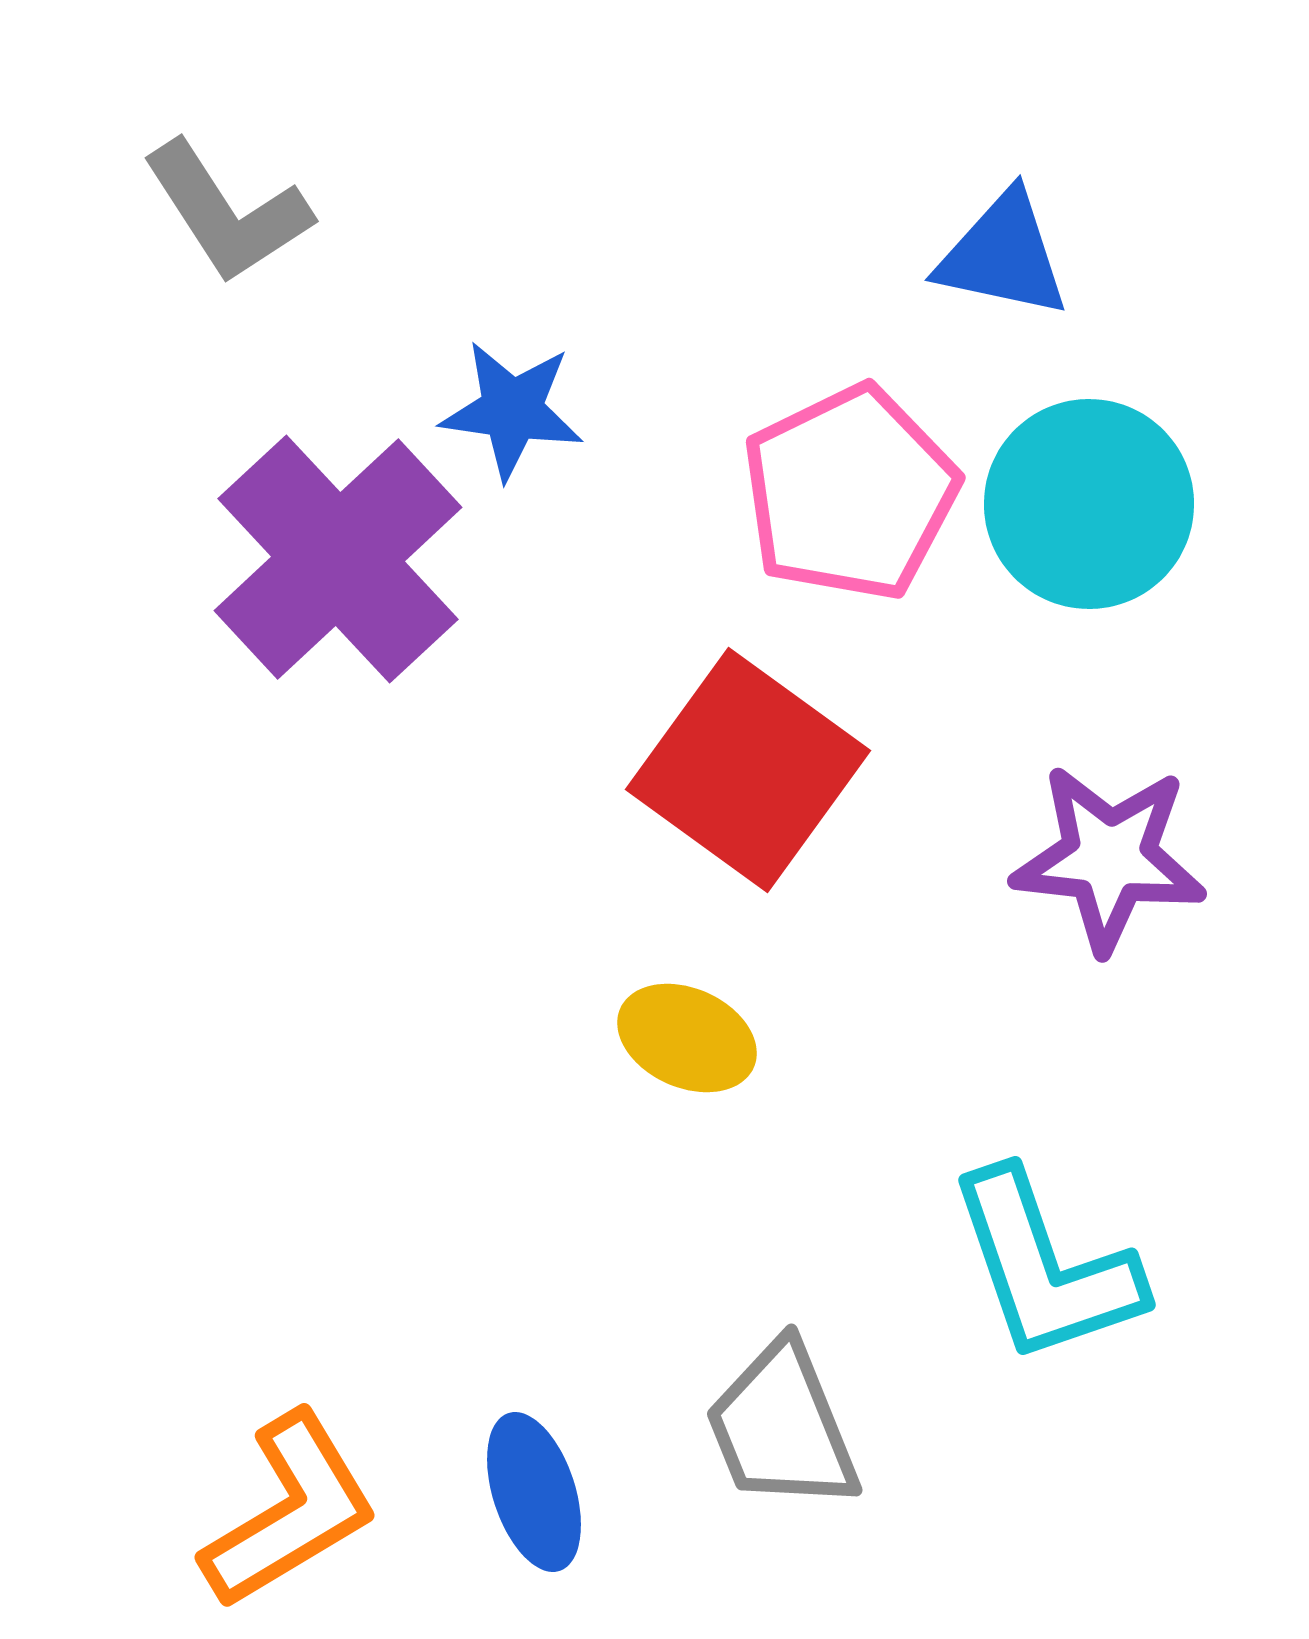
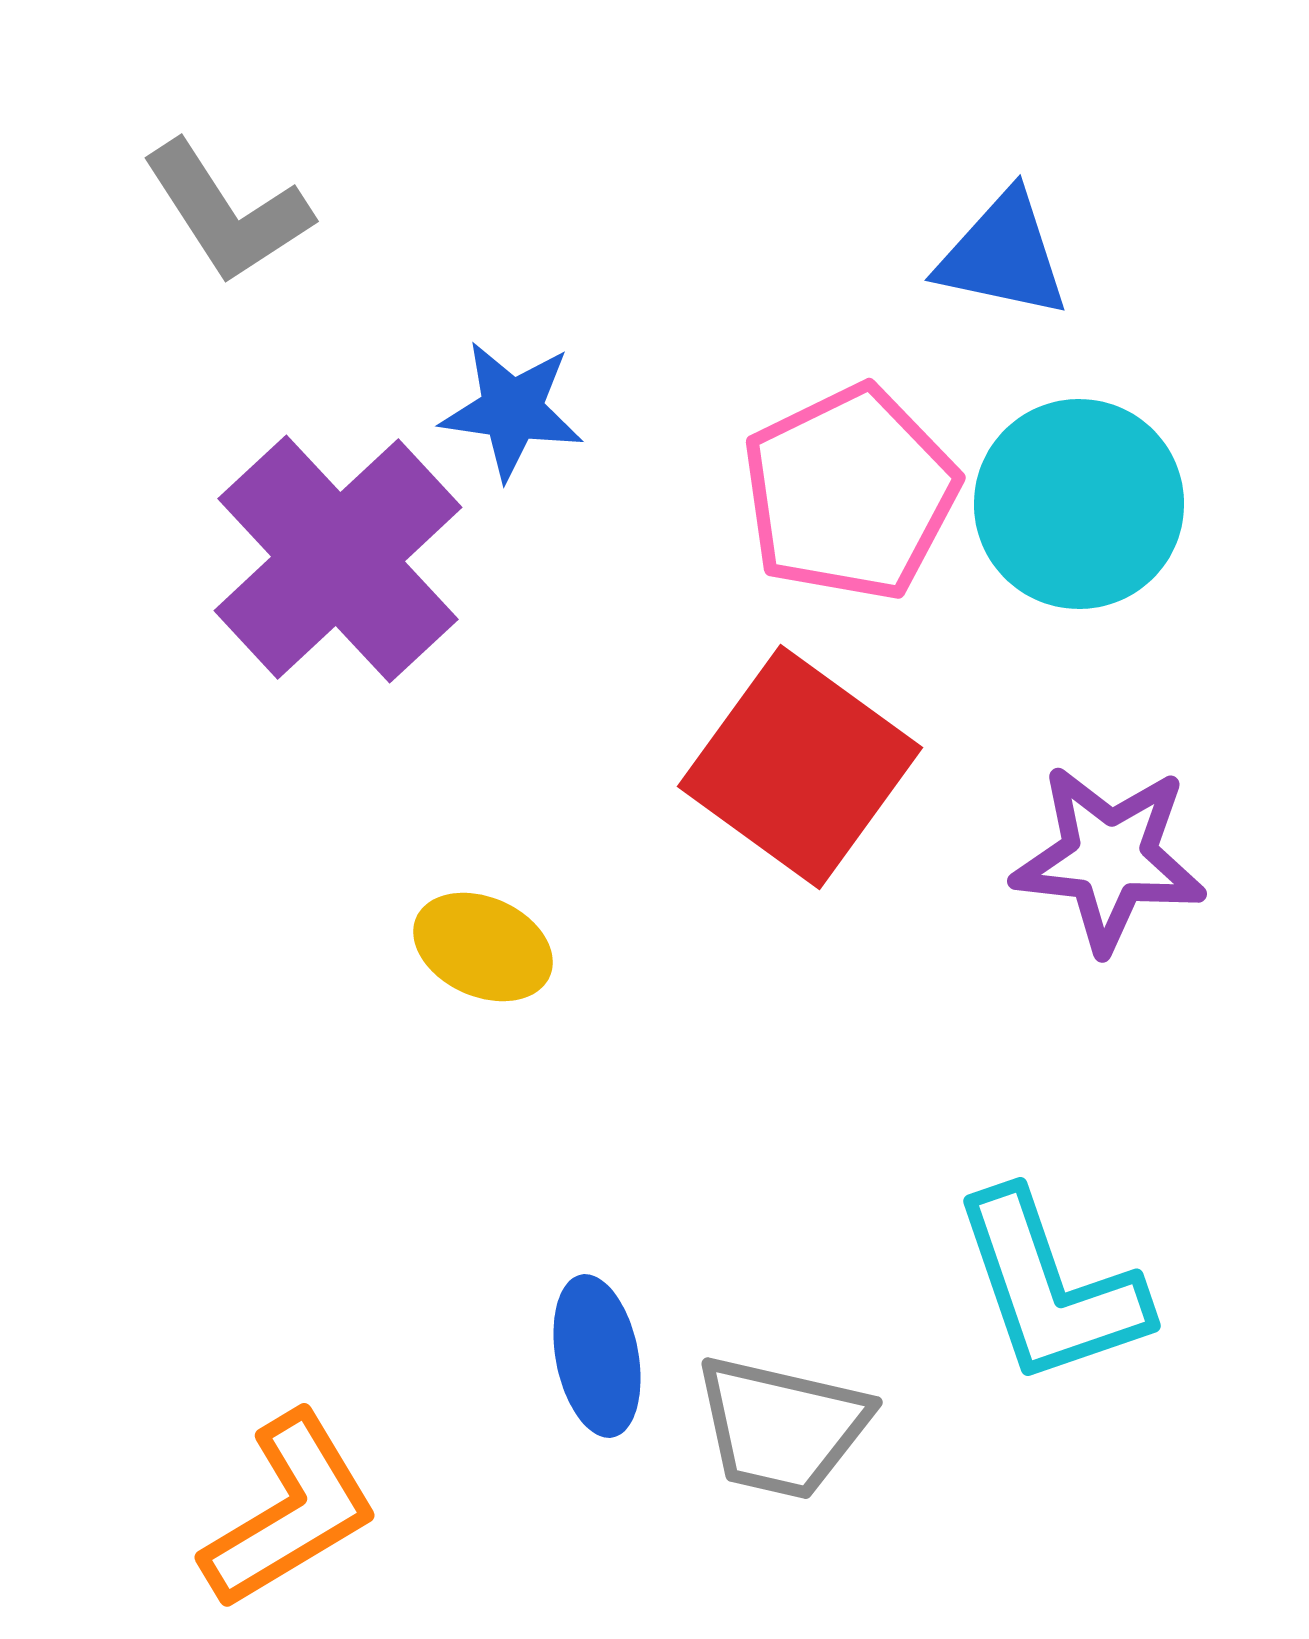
cyan circle: moved 10 px left
red square: moved 52 px right, 3 px up
yellow ellipse: moved 204 px left, 91 px up
cyan L-shape: moved 5 px right, 21 px down
gray trapezoid: rotated 55 degrees counterclockwise
blue ellipse: moved 63 px right, 136 px up; rotated 7 degrees clockwise
